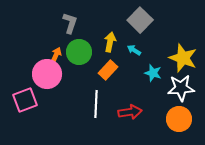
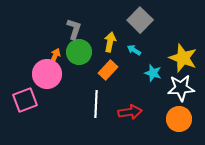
gray L-shape: moved 4 px right, 6 px down
orange arrow: moved 1 px left, 1 px down
